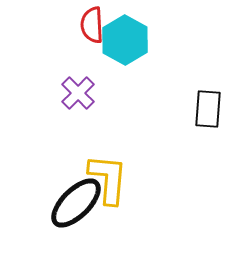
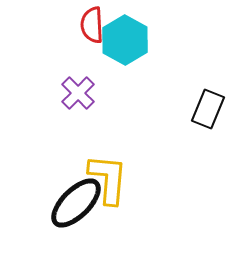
black rectangle: rotated 18 degrees clockwise
